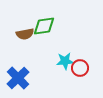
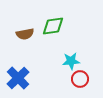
green diamond: moved 9 px right
cyan star: moved 6 px right
red circle: moved 11 px down
